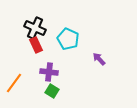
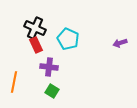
purple arrow: moved 21 px right, 16 px up; rotated 64 degrees counterclockwise
purple cross: moved 5 px up
orange line: moved 1 px up; rotated 25 degrees counterclockwise
